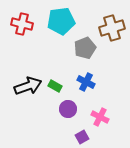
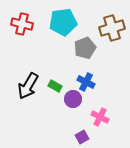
cyan pentagon: moved 2 px right, 1 px down
black arrow: rotated 140 degrees clockwise
purple circle: moved 5 px right, 10 px up
